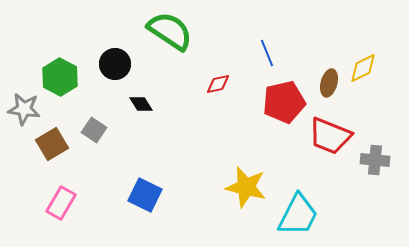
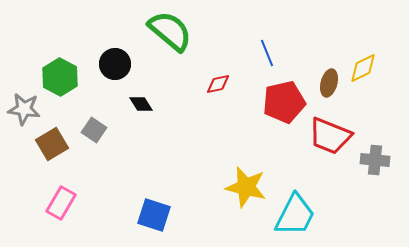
green semicircle: rotated 6 degrees clockwise
blue square: moved 9 px right, 20 px down; rotated 8 degrees counterclockwise
cyan trapezoid: moved 3 px left
